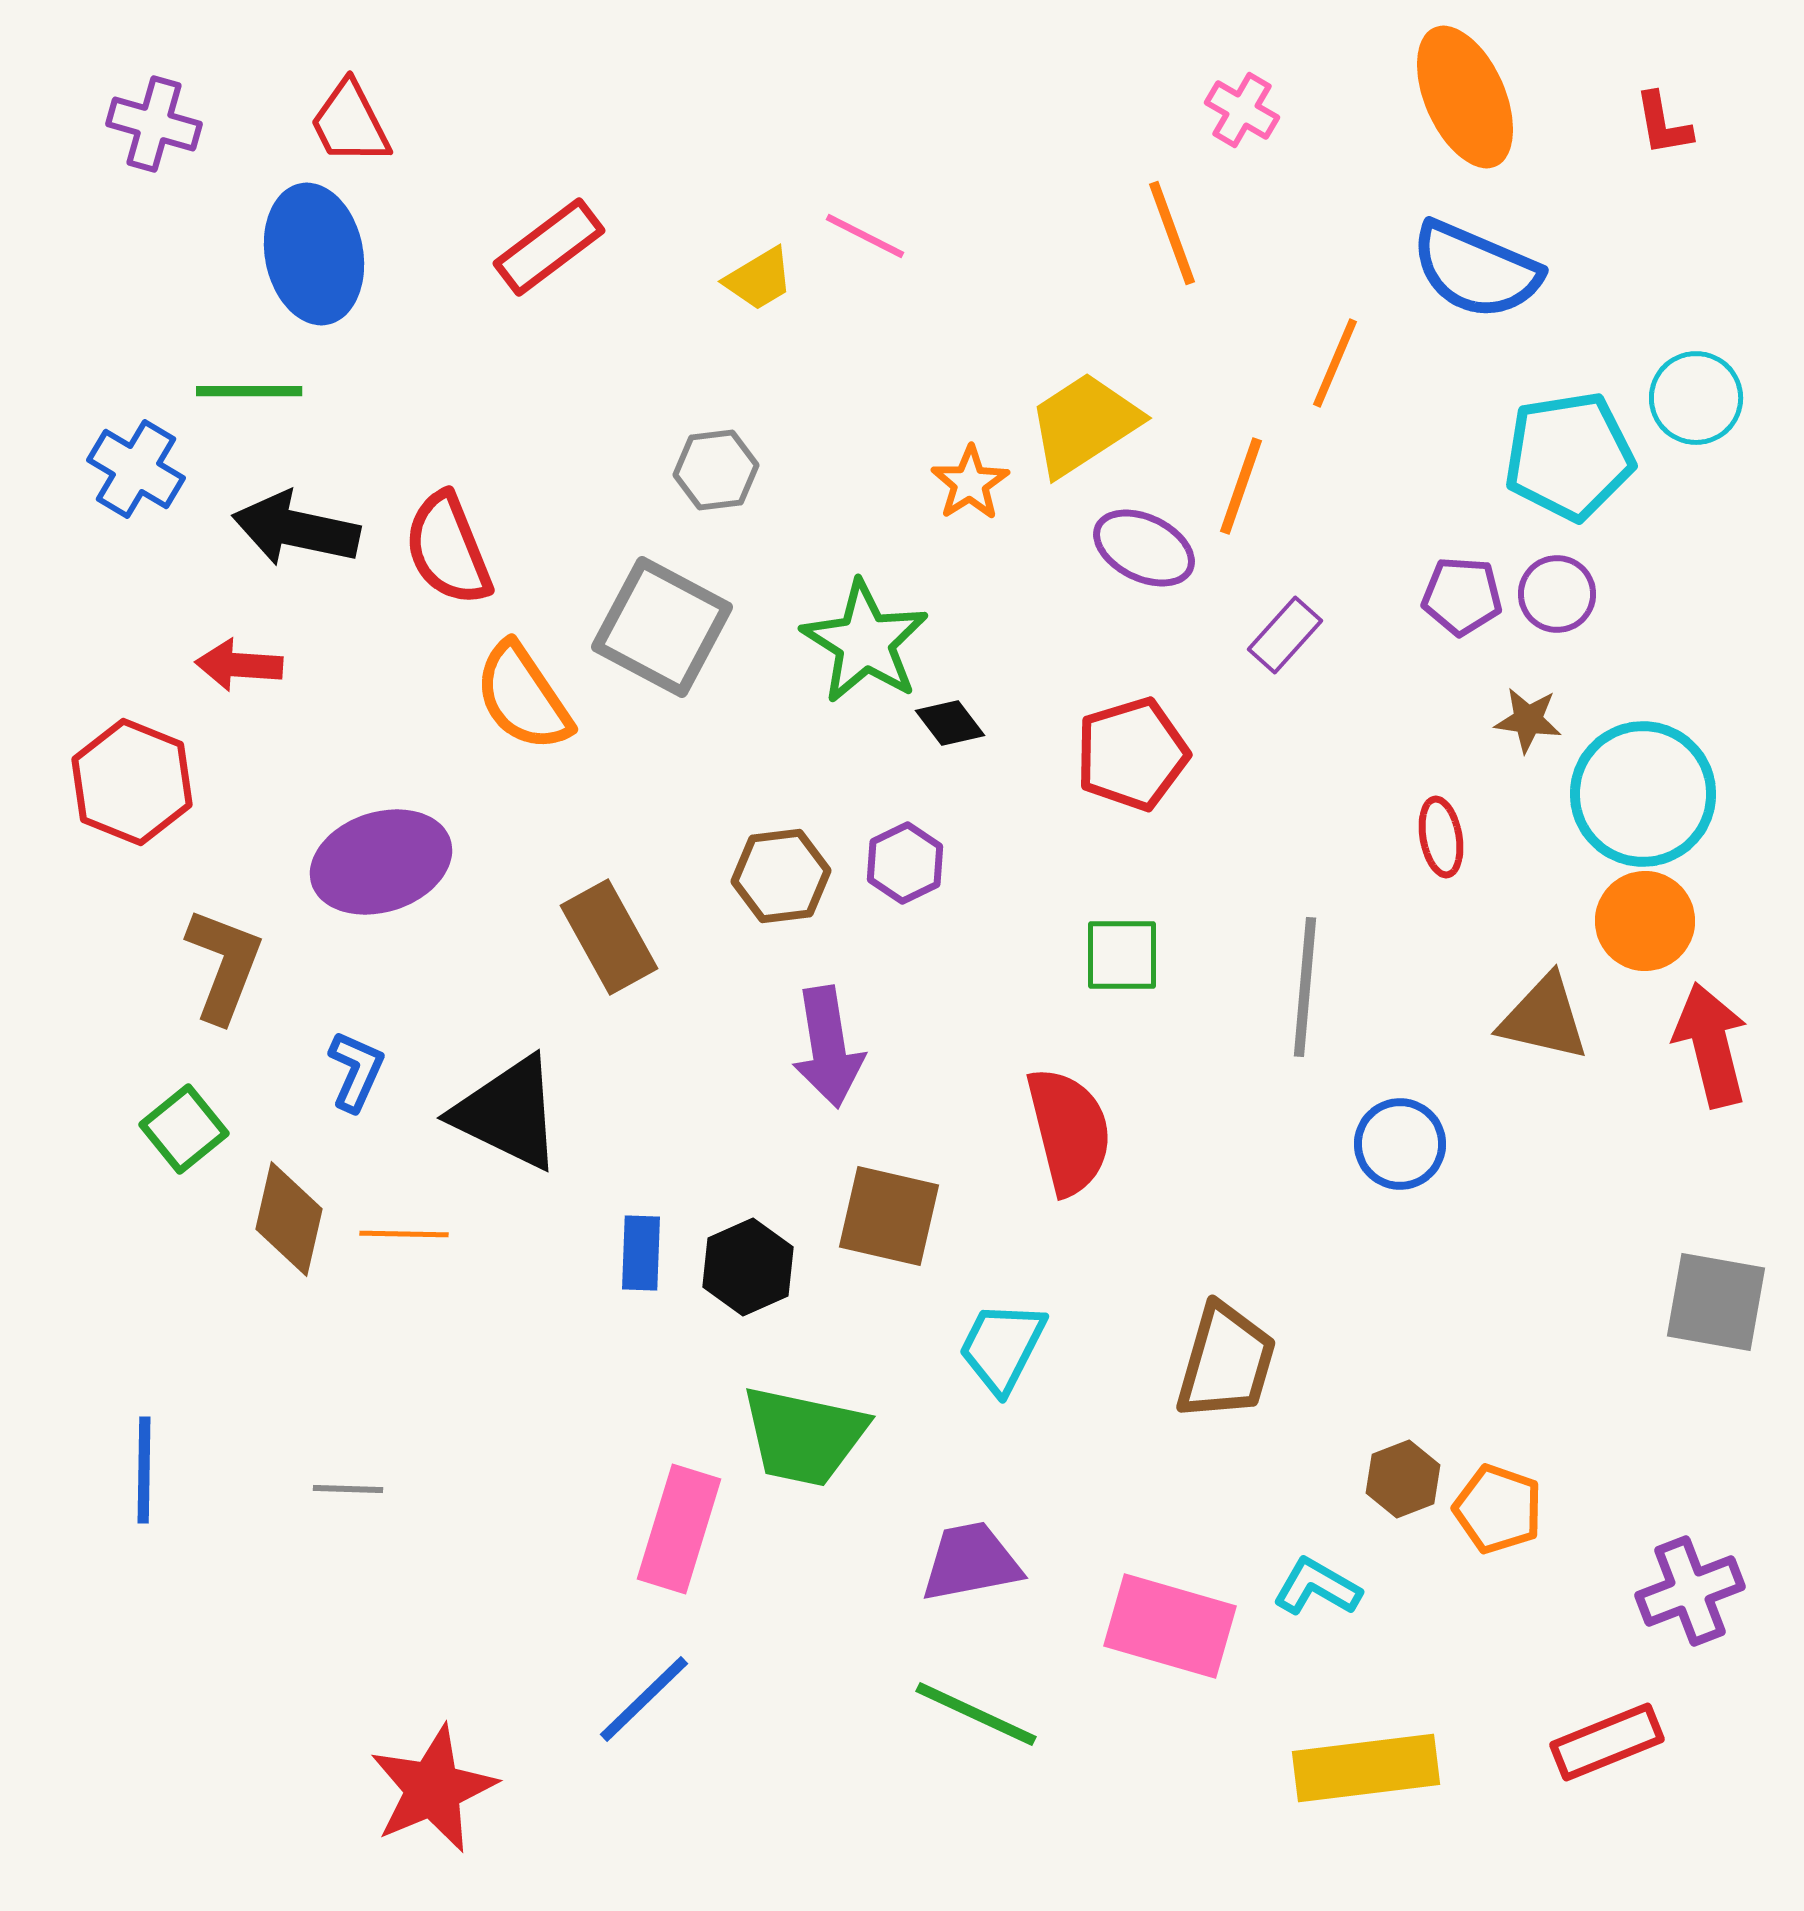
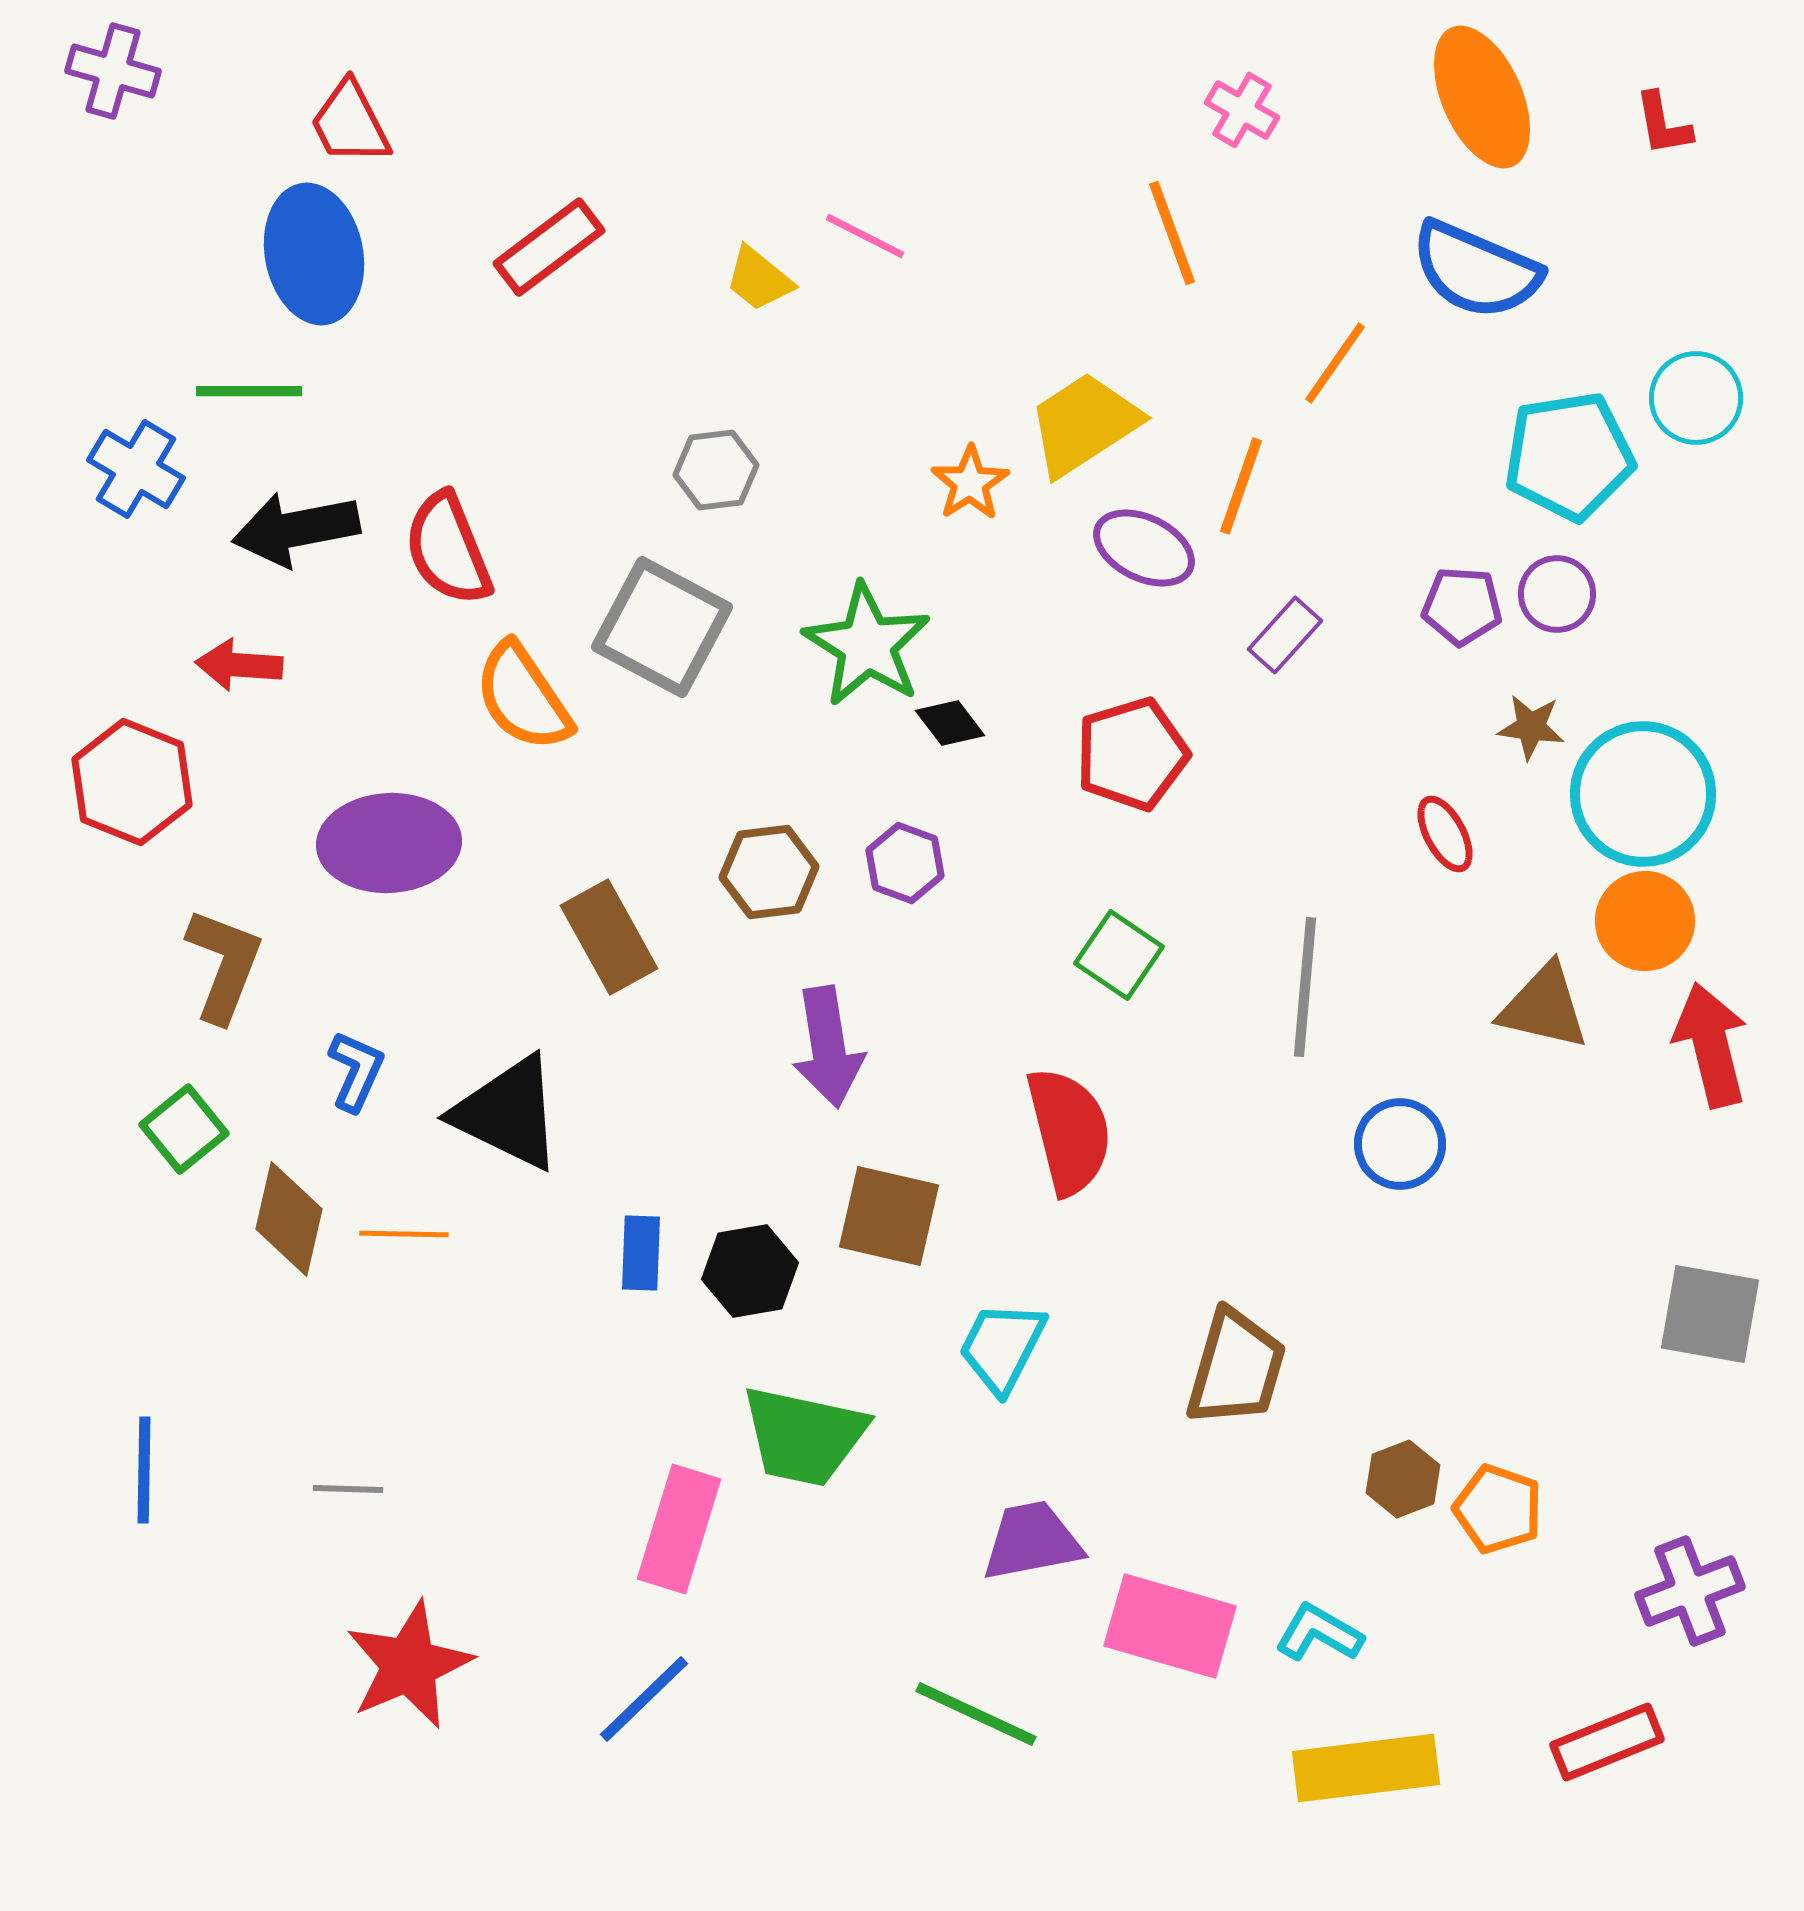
orange ellipse at (1465, 97): moved 17 px right
purple cross at (154, 124): moved 41 px left, 53 px up
yellow trapezoid at (759, 279): rotated 70 degrees clockwise
orange line at (1335, 363): rotated 12 degrees clockwise
black arrow at (296, 529): rotated 23 degrees counterclockwise
purple pentagon at (1462, 596): moved 10 px down
green star at (865, 642): moved 2 px right, 3 px down
brown star at (1528, 720): moved 3 px right, 7 px down
red ellipse at (1441, 837): moved 4 px right, 3 px up; rotated 18 degrees counterclockwise
purple ellipse at (381, 862): moved 8 px right, 19 px up; rotated 15 degrees clockwise
purple hexagon at (905, 863): rotated 14 degrees counterclockwise
brown hexagon at (781, 876): moved 12 px left, 4 px up
green square at (1122, 955): moved 3 px left; rotated 34 degrees clockwise
brown triangle at (1544, 1018): moved 11 px up
black hexagon at (748, 1267): moved 2 px right, 4 px down; rotated 14 degrees clockwise
gray square at (1716, 1302): moved 6 px left, 12 px down
brown trapezoid at (1226, 1362): moved 10 px right, 6 px down
purple trapezoid at (971, 1562): moved 61 px right, 21 px up
cyan L-shape at (1317, 1587): moved 2 px right, 46 px down
red star at (433, 1789): moved 24 px left, 124 px up
